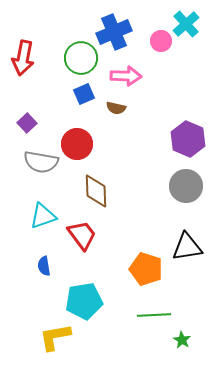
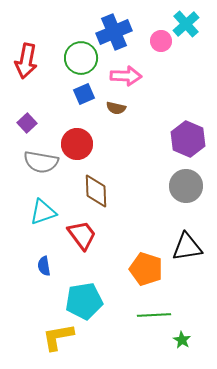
red arrow: moved 3 px right, 3 px down
cyan triangle: moved 4 px up
yellow L-shape: moved 3 px right
